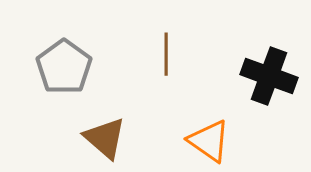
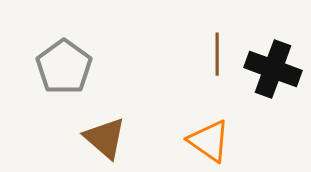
brown line: moved 51 px right
black cross: moved 4 px right, 7 px up
